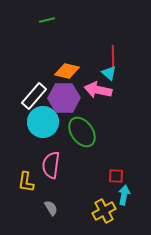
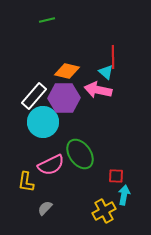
cyan triangle: moved 3 px left, 1 px up
green ellipse: moved 2 px left, 22 px down
pink semicircle: rotated 124 degrees counterclockwise
gray semicircle: moved 6 px left; rotated 105 degrees counterclockwise
